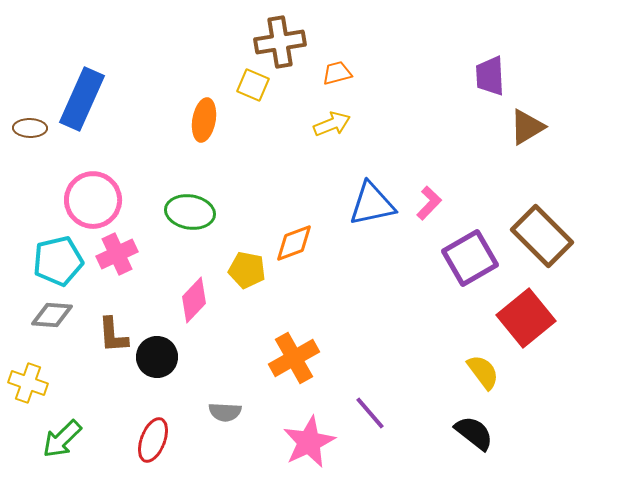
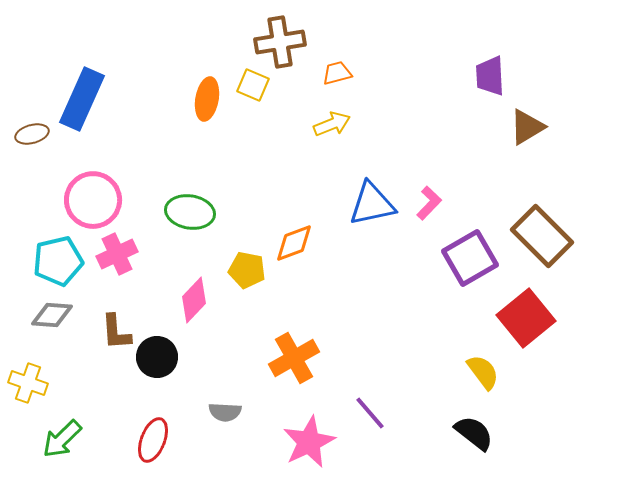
orange ellipse: moved 3 px right, 21 px up
brown ellipse: moved 2 px right, 6 px down; rotated 16 degrees counterclockwise
brown L-shape: moved 3 px right, 3 px up
